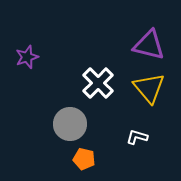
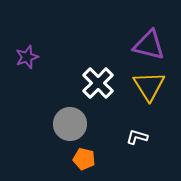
yellow triangle: moved 2 px up; rotated 8 degrees clockwise
